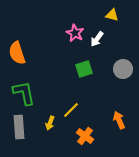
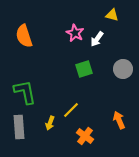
orange semicircle: moved 7 px right, 17 px up
green L-shape: moved 1 px right, 1 px up
